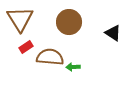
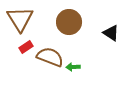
black triangle: moved 2 px left
brown semicircle: rotated 16 degrees clockwise
